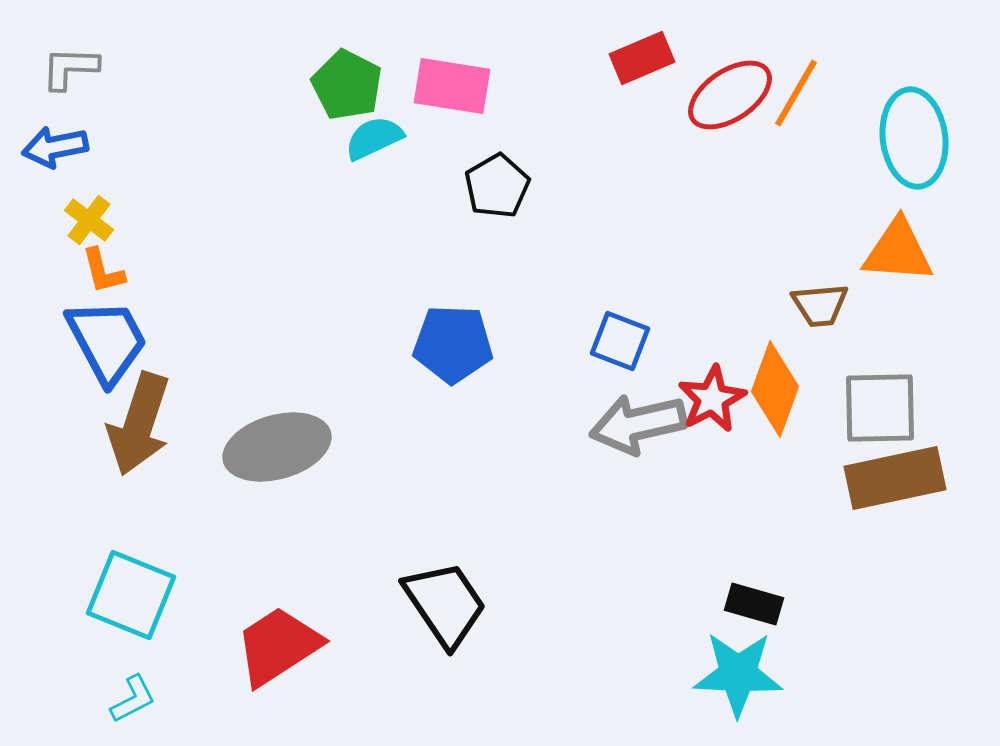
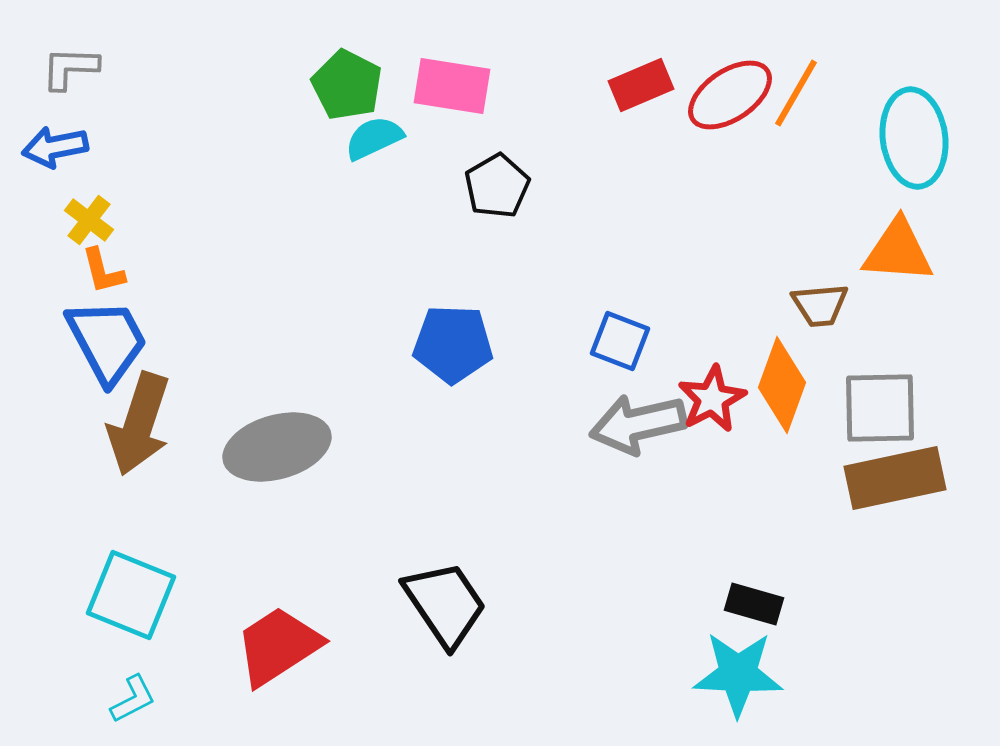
red rectangle: moved 1 px left, 27 px down
orange diamond: moved 7 px right, 4 px up
